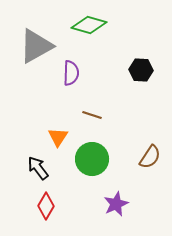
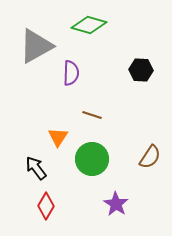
black arrow: moved 2 px left
purple star: rotated 15 degrees counterclockwise
